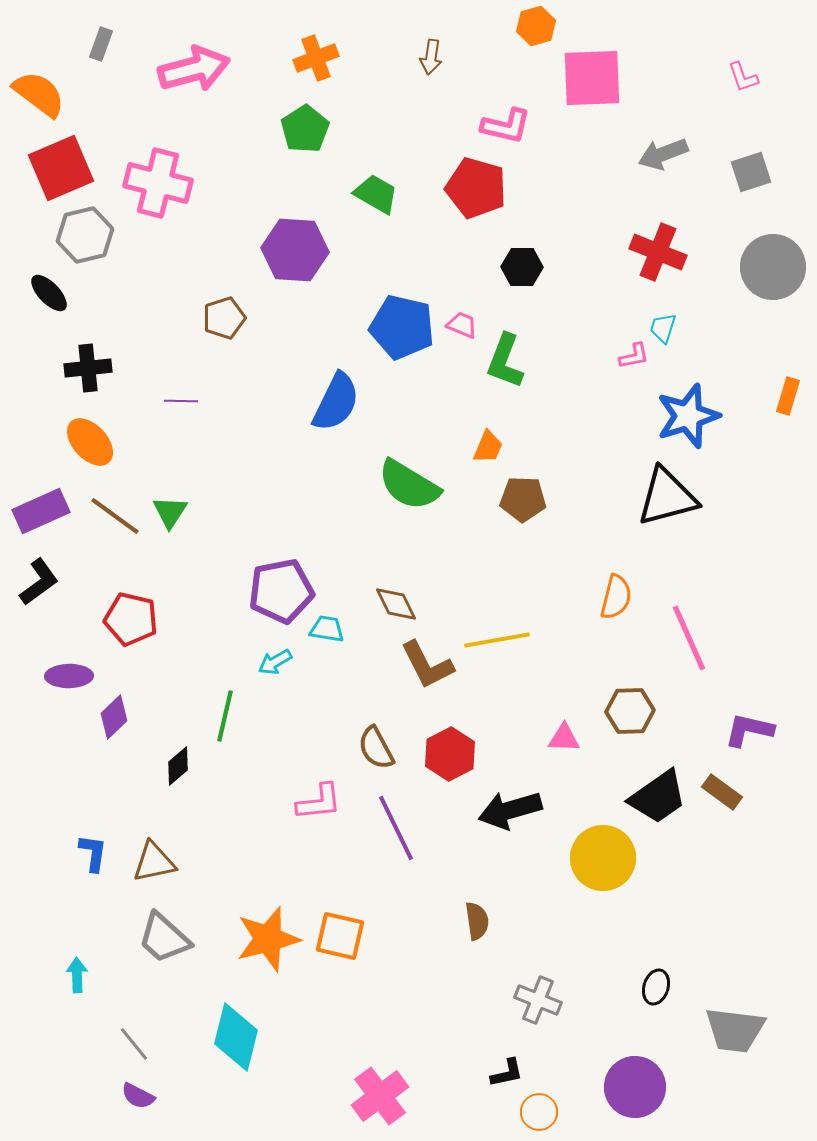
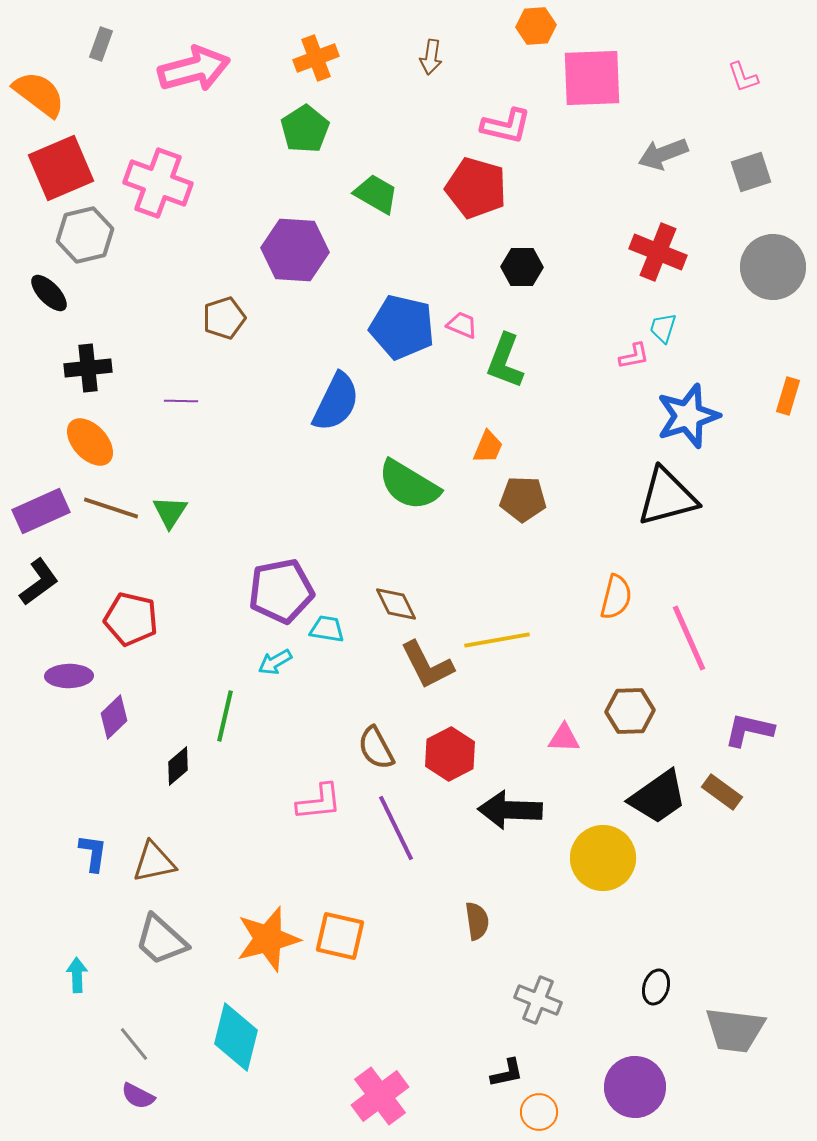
orange hexagon at (536, 26): rotated 12 degrees clockwise
pink cross at (158, 183): rotated 6 degrees clockwise
brown line at (115, 516): moved 4 px left, 8 px up; rotated 18 degrees counterclockwise
black arrow at (510, 810): rotated 18 degrees clockwise
gray trapezoid at (164, 938): moved 3 px left, 2 px down
